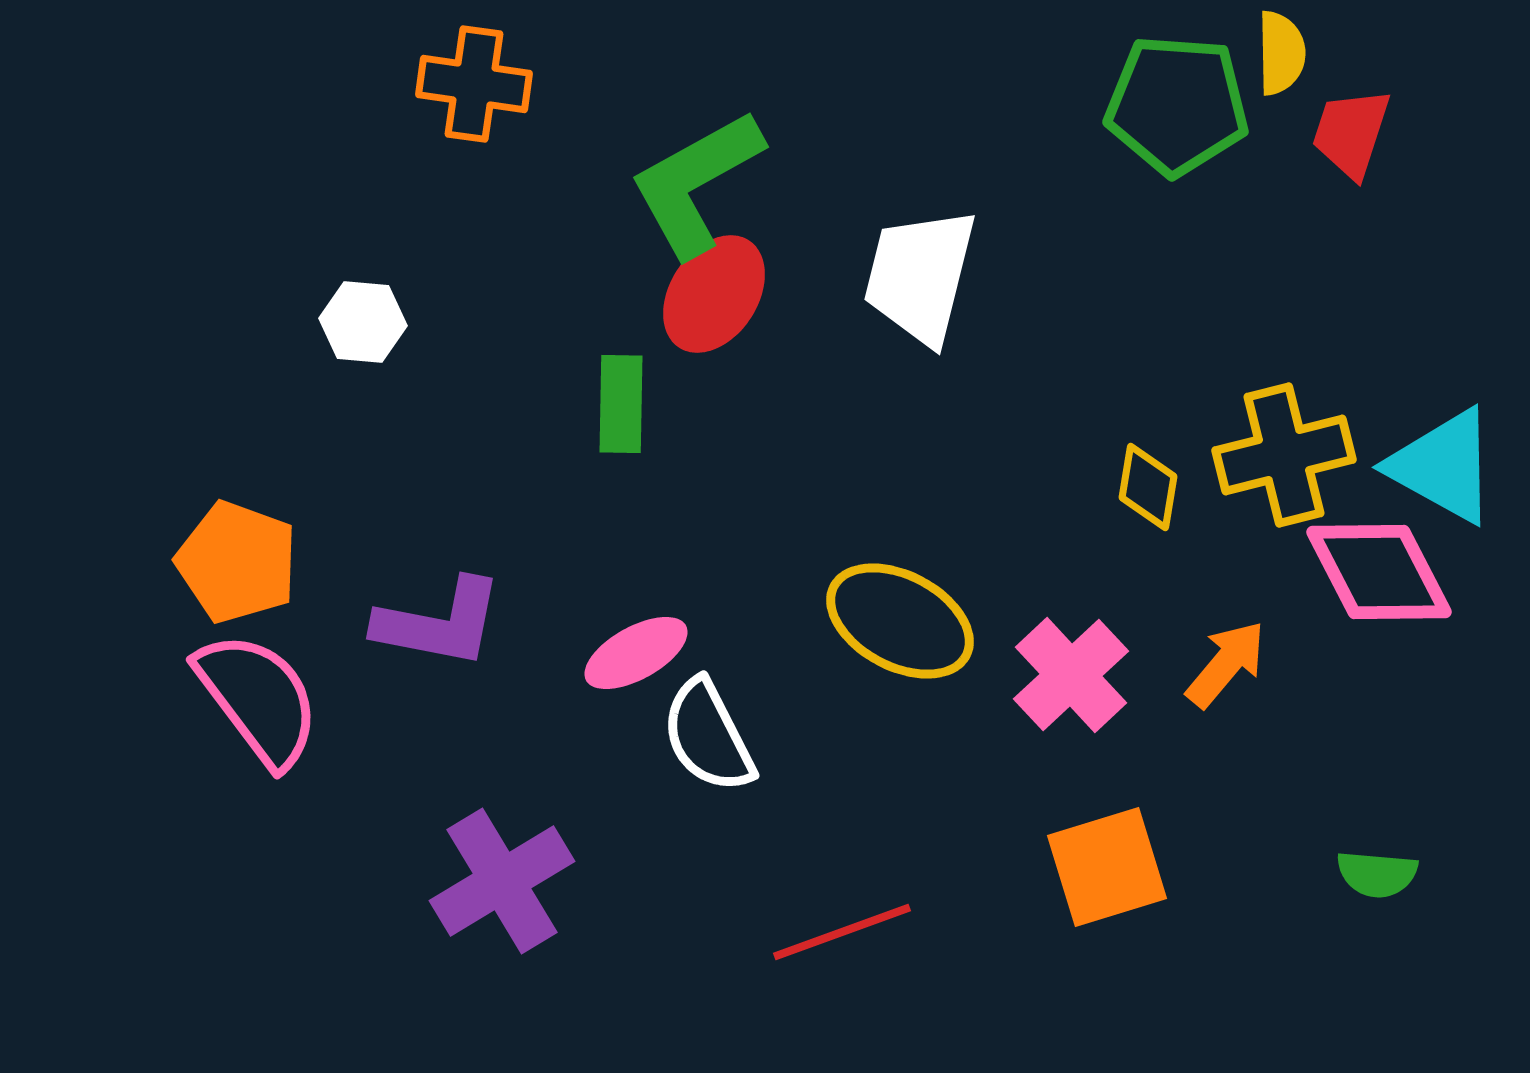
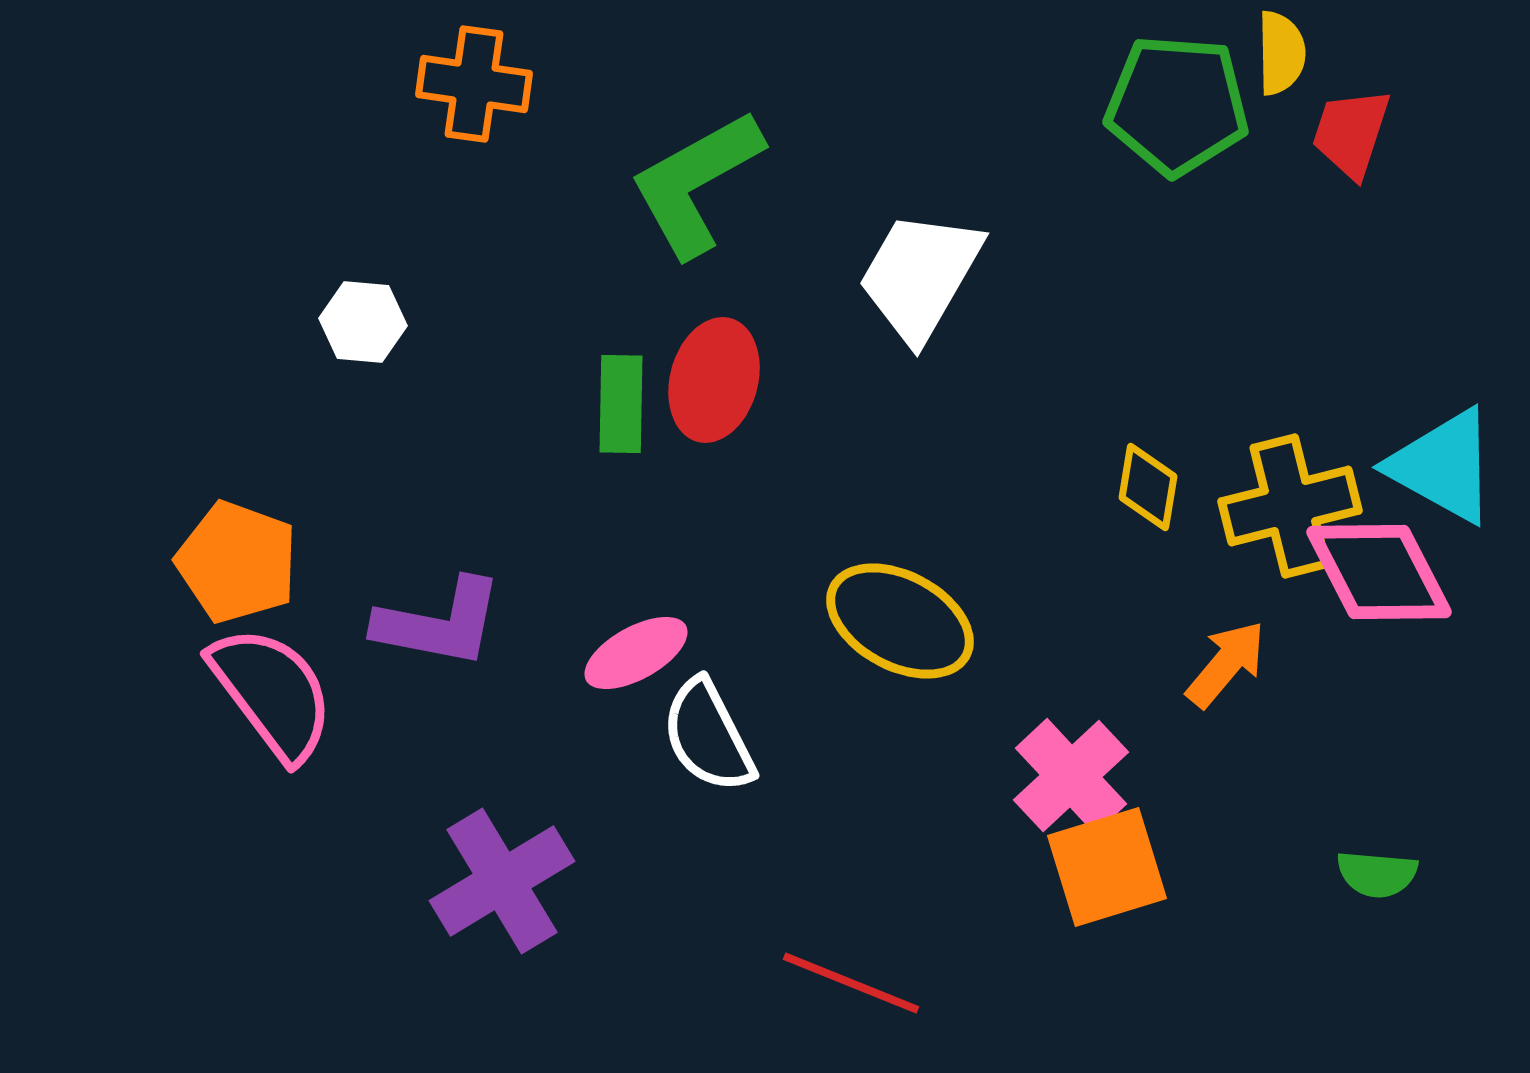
white trapezoid: rotated 16 degrees clockwise
red ellipse: moved 86 px down; rotated 18 degrees counterclockwise
yellow cross: moved 6 px right, 51 px down
pink cross: moved 101 px down
pink semicircle: moved 14 px right, 6 px up
red line: moved 9 px right, 51 px down; rotated 42 degrees clockwise
